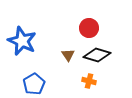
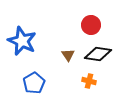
red circle: moved 2 px right, 3 px up
black diamond: moved 1 px right, 1 px up; rotated 8 degrees counterclockwise
blue pentagon: moved 1 px up
